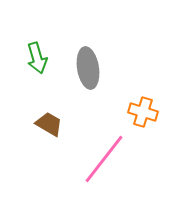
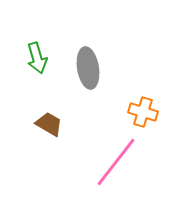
pink line: moved 12 px right, 3 px down
